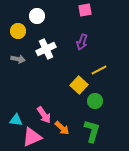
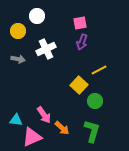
pink square: moved 5 px left, 13 px down
